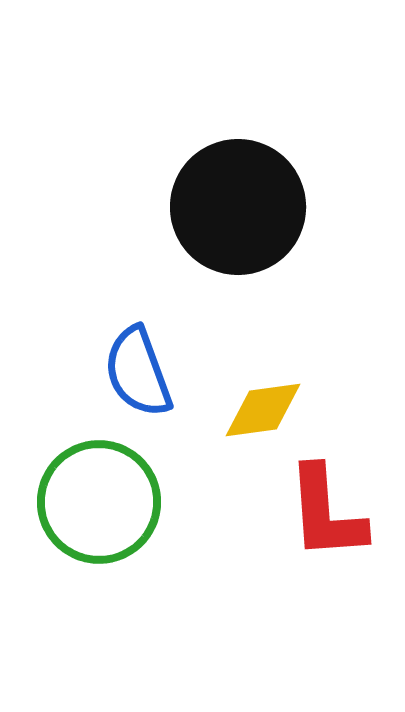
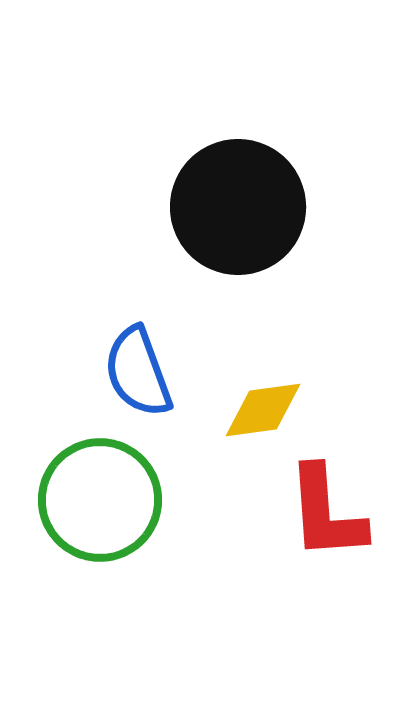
green circle: moved 1 px right, 2 px up
